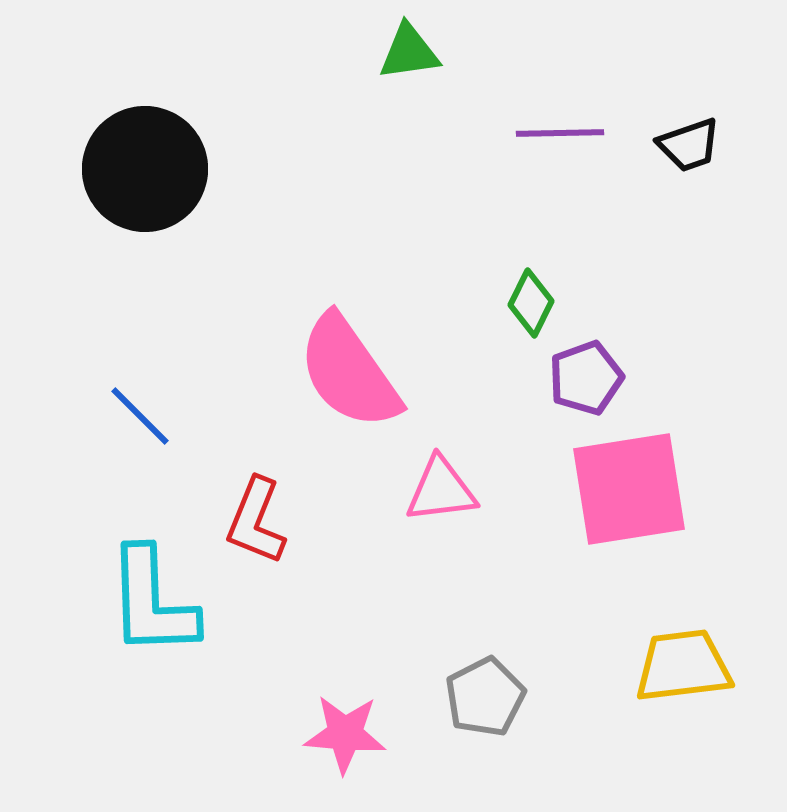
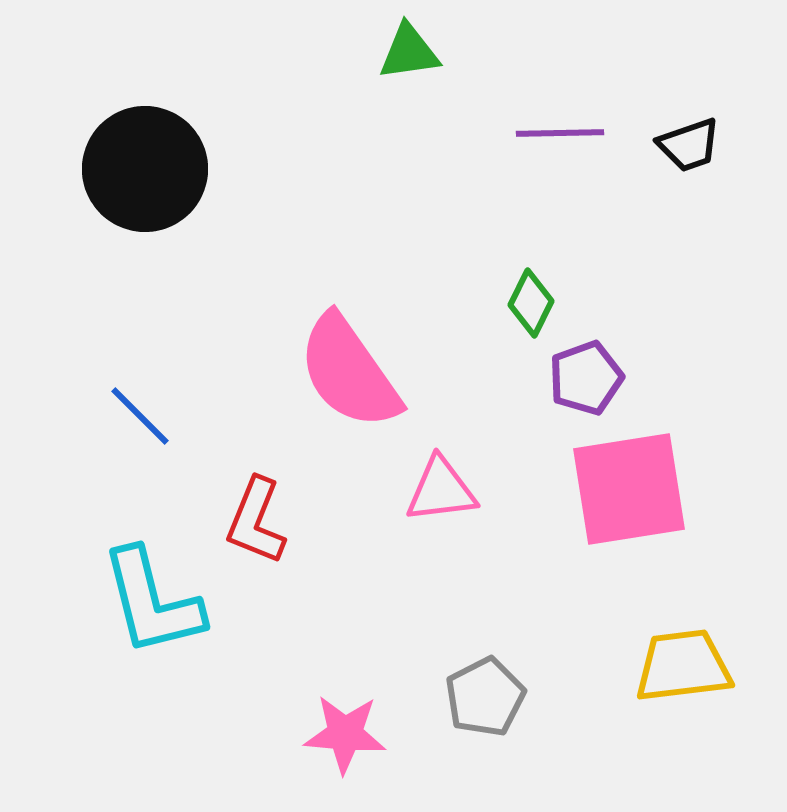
cyan L-shape: rotated 12 degrees counterclockwise
